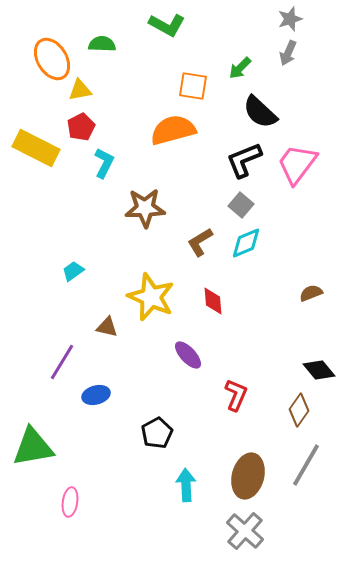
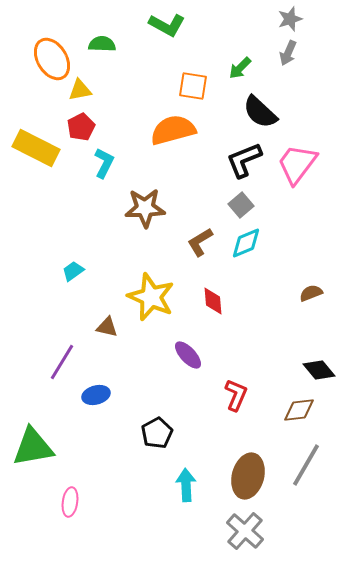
gray square: rotated 10 degrees clockwise
brown diamond: rotated 48 degrees clockwise
